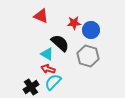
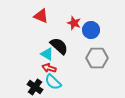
red star: rotated 24 degrees clockwise
black semicircle: moved 1 px left, 3 px down
gray hexagon: moved 9 px right, 2 px down; rotated 15 degrees counterclockwise
red arrow: moved 1 px right, 1 px up
cyan semicircle: rotated 90 degrees counterclockwise
black cross: moved 4 px right; rotated 21 degrees counterclockwise
